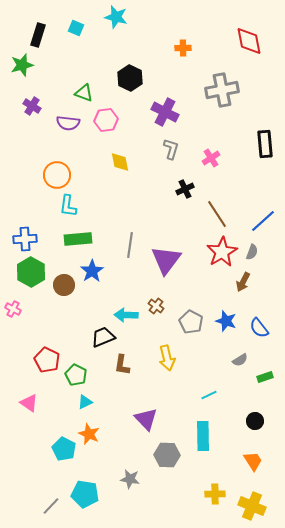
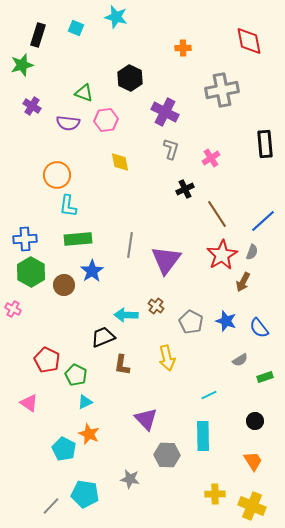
red star at (222, 252): moved 3 px down
